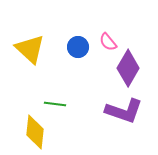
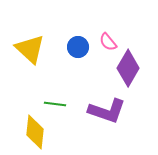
purple L-shape: moved 17 px left
